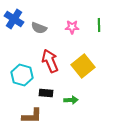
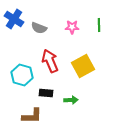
yellow square: rotated 10 degrees clockwise
